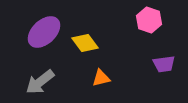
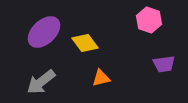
gray arrow: moved 1 px right
